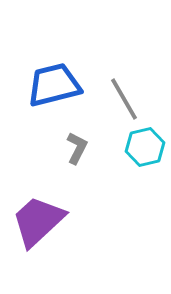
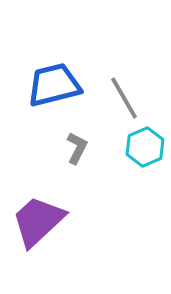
gray line: moved 1 px up
cyan hexagon: rotated 9 degrees counterclockwise
